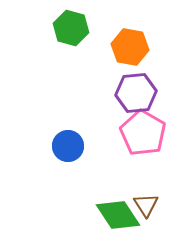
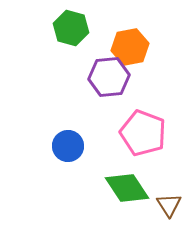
orange hexagon: rotated 21 degrees counterclockwise
purple hexagon: moved 27 px left, 16 px up
pink pentagon: rotated 9 degrees counterclockwise
brown triangle: moved 23 px right
green diamond: moved 9 px right, 27 px up
